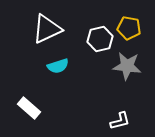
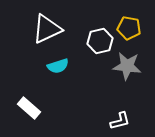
white hexagon: moved 2 px down
